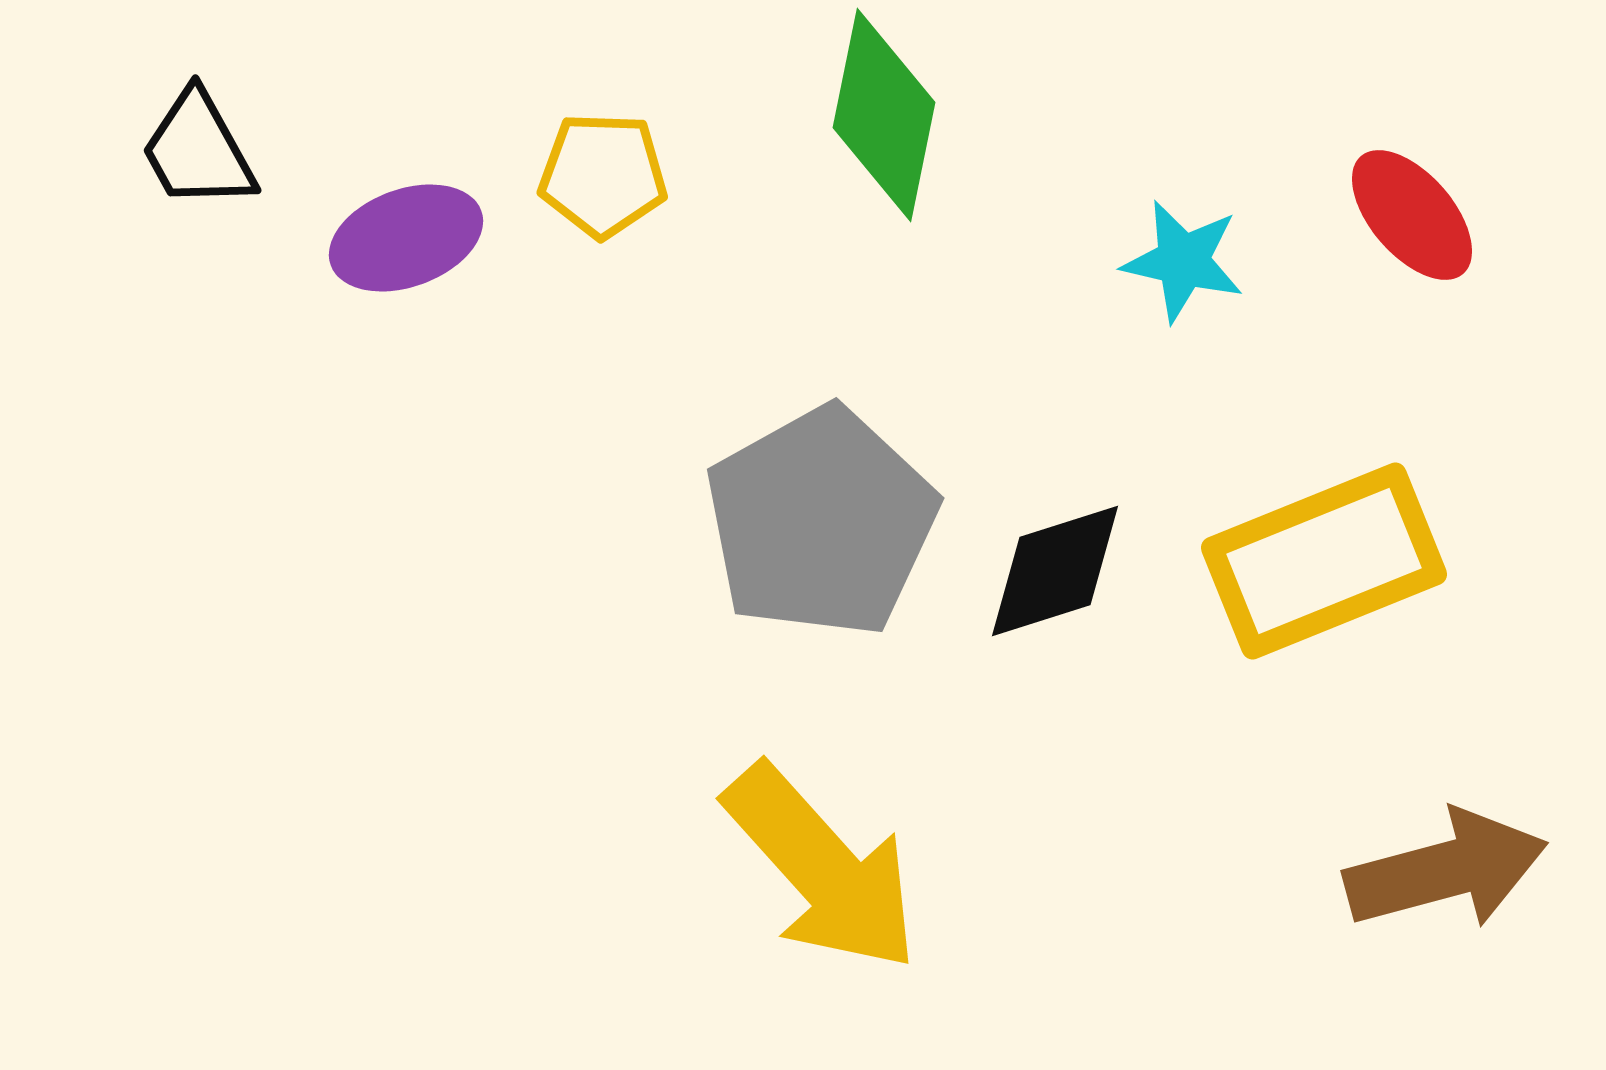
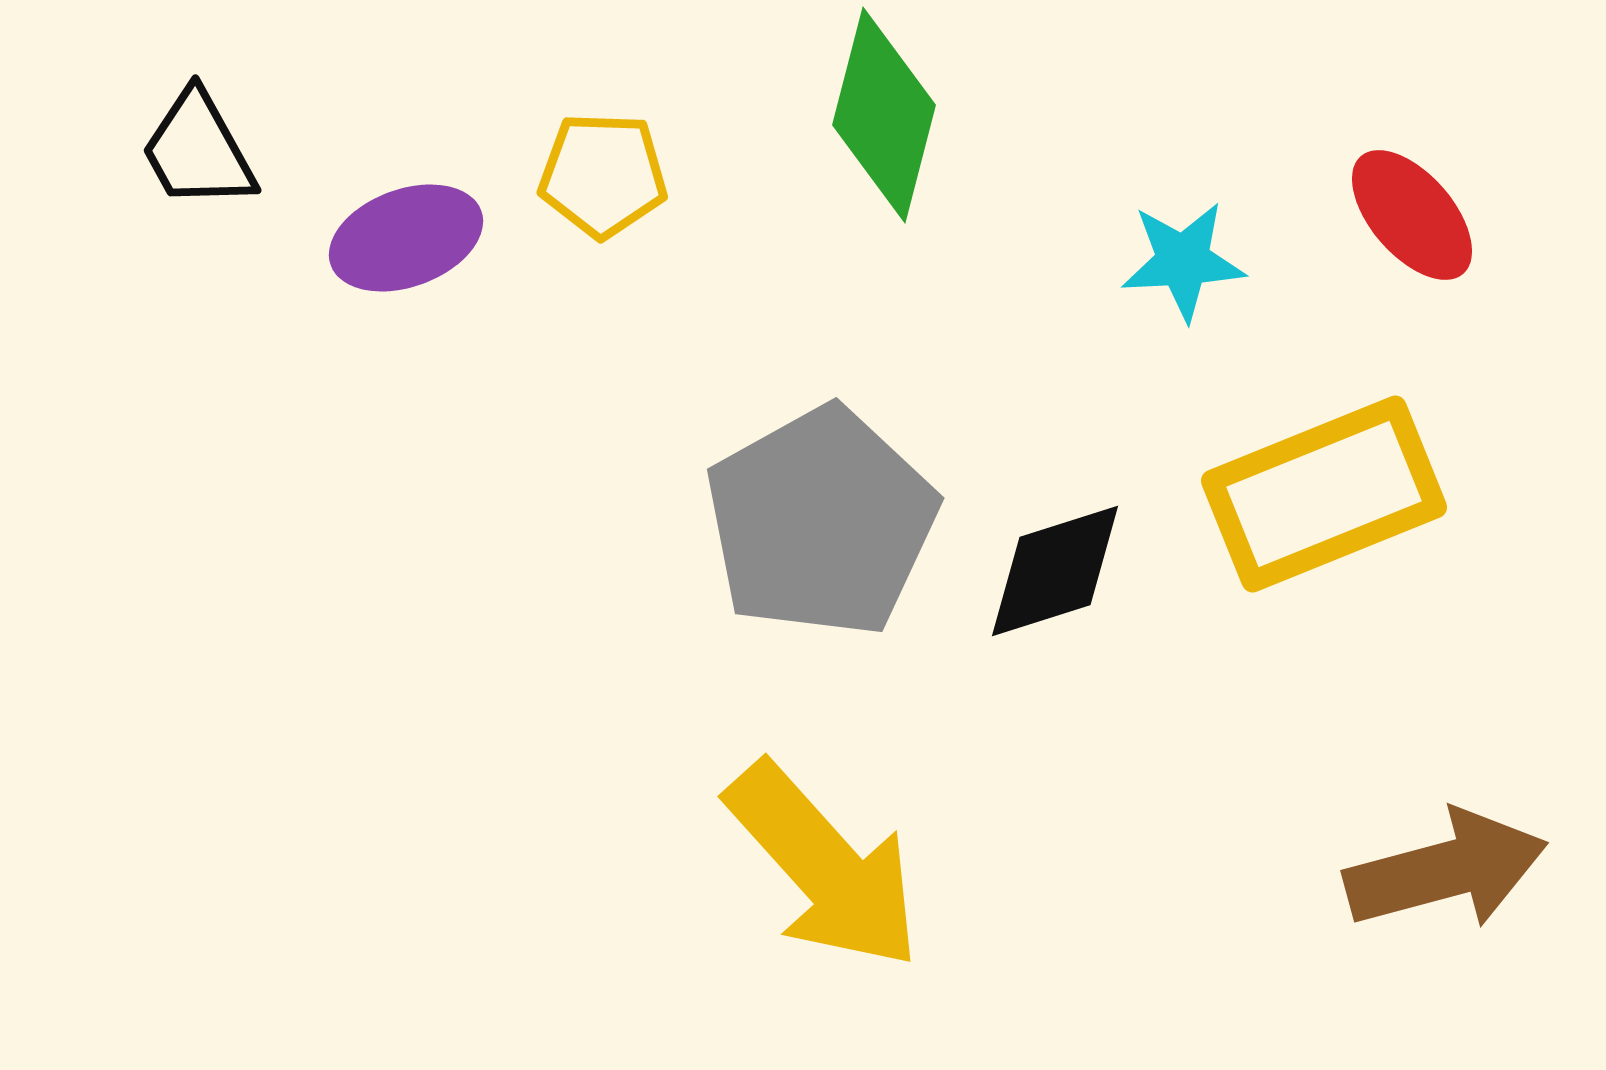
green diamond: rotated 3 degrees clockwise
cyan star: rotated 16 degrees counterclockwise
yellow rectangle: moved 67 px up
yellow arrow: moved 2 px right, 2 px up
